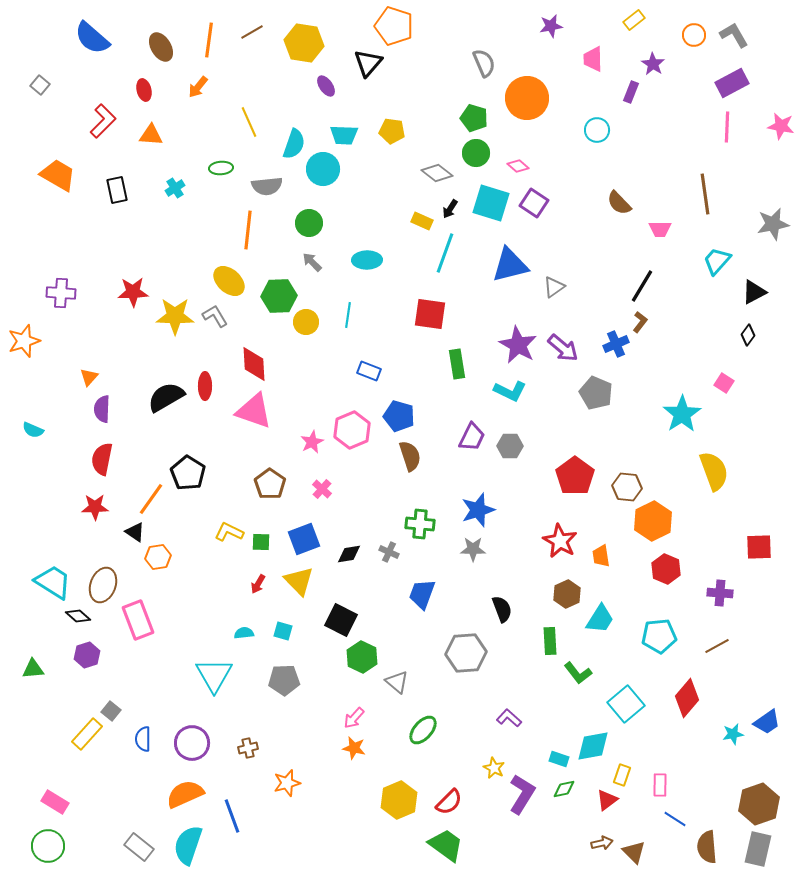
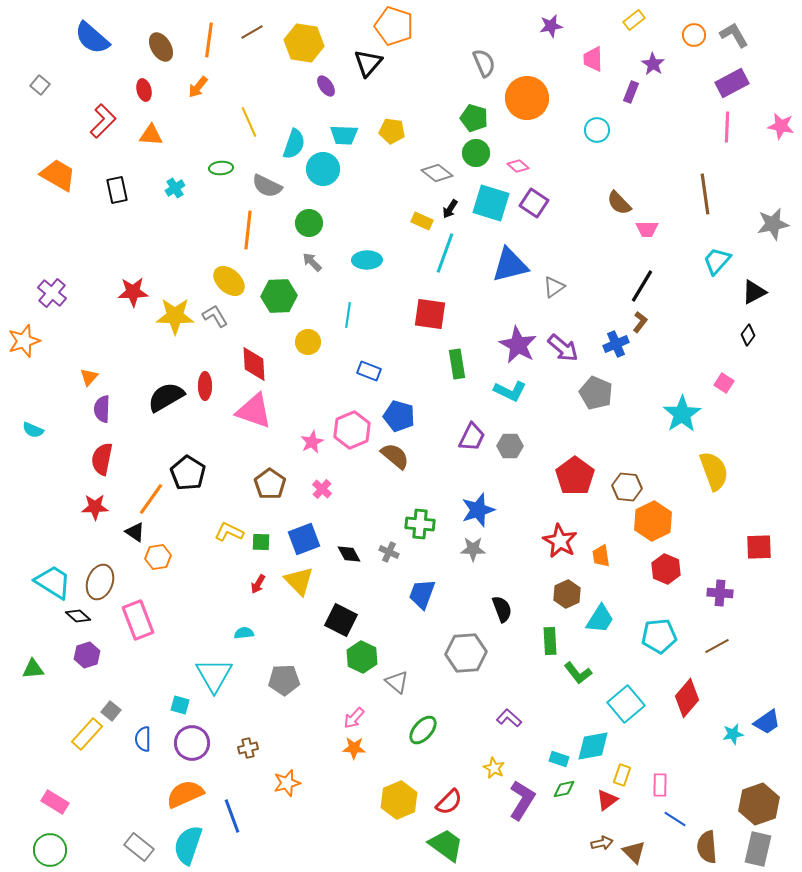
gray semicircle at (267, 186): rotated 32 degrees clockwise
pink trapezoid at (660, 229): moved 13 px left
purple cross at (61, 293): moved 9 px left; rotated 36 degrees clockwise
yellow circle at (306, 322): moved 2 px right, 20 px down
brown semicircle at (410, 456): moved 15 px left; rotated 32 degrees counterclockwise
black diamond at (349, 554): rotated 70 degrees clockwise
brown ellipse at (103, 585): moved 3 px left, 3 px up
cyan square at (283, 631): moved 103 px left, 74 px down
orange star at (354, 748): rotated 10 degrees counterclockwise
purple L-shape at (522, 794): moved 6 px down
green circle at (48, 846): moved 2 px right, 4 px down
